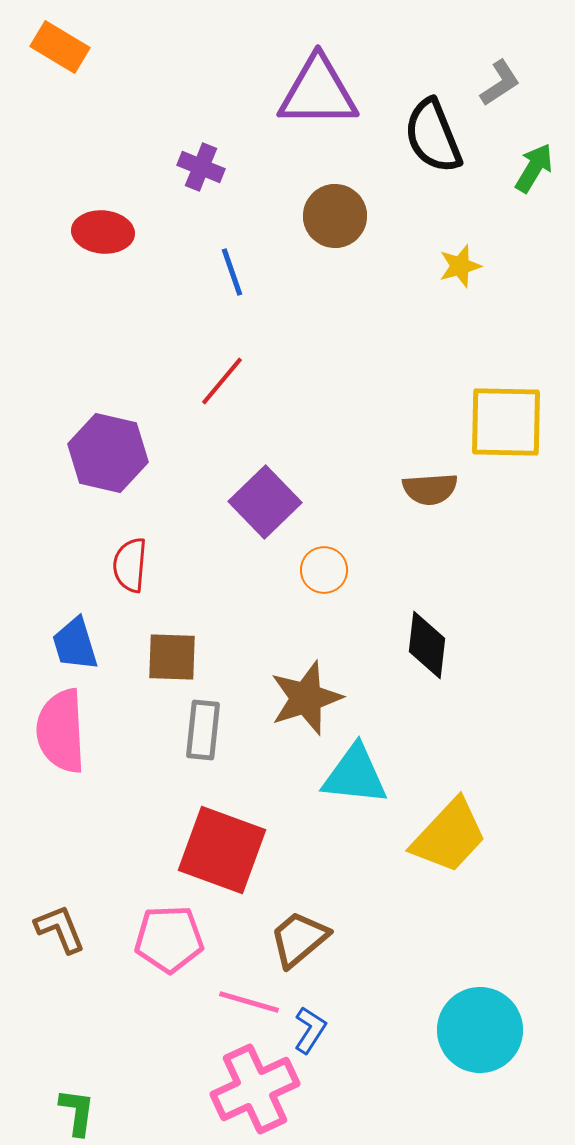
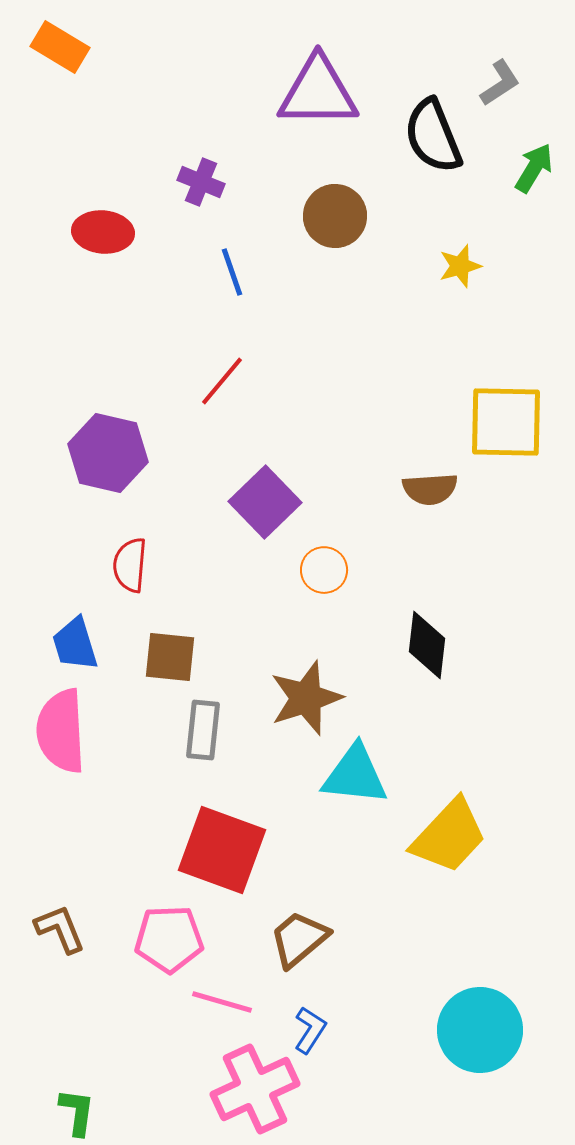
purple cross: moved 15 px down
brown square: moved 2 px left; rotated 4 degrees clockwise
pink line: moved 27 px left
